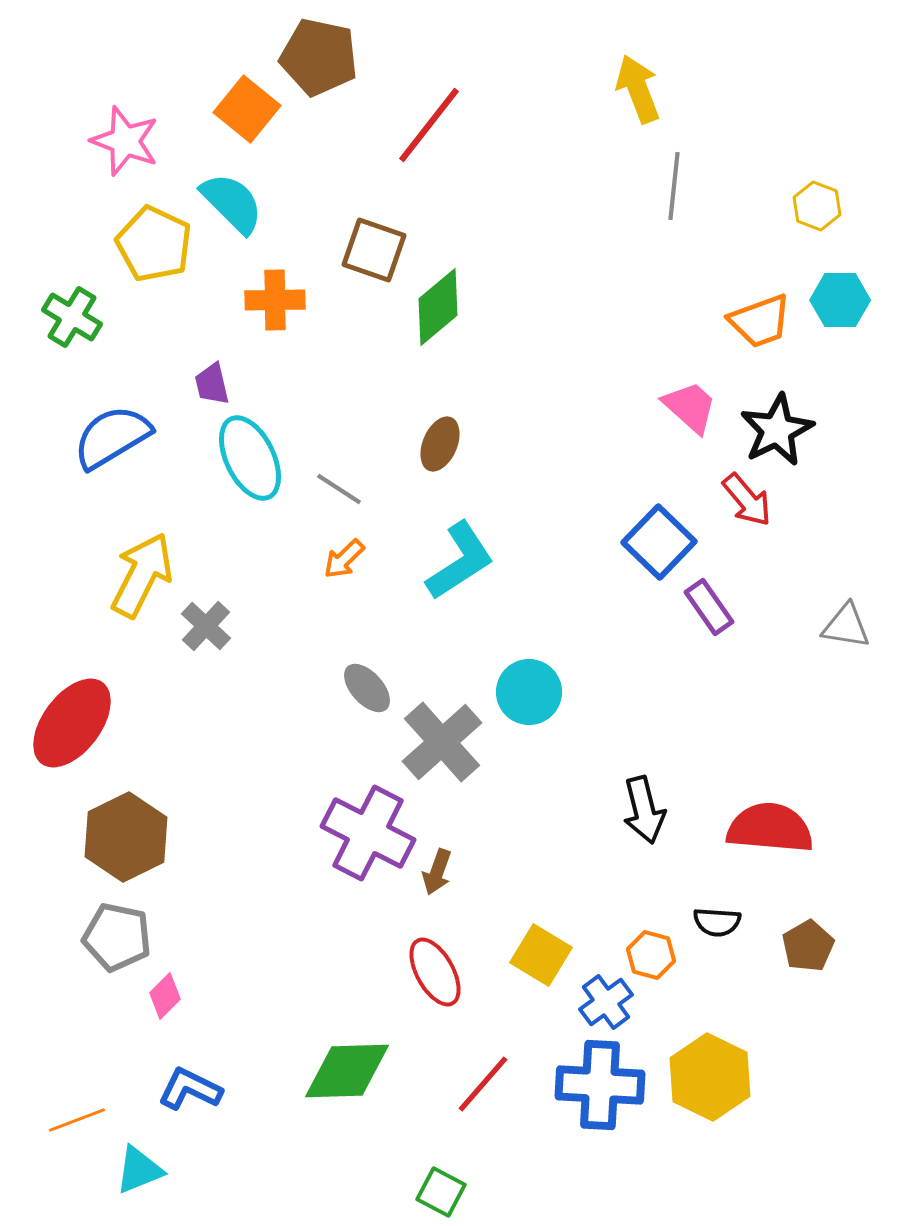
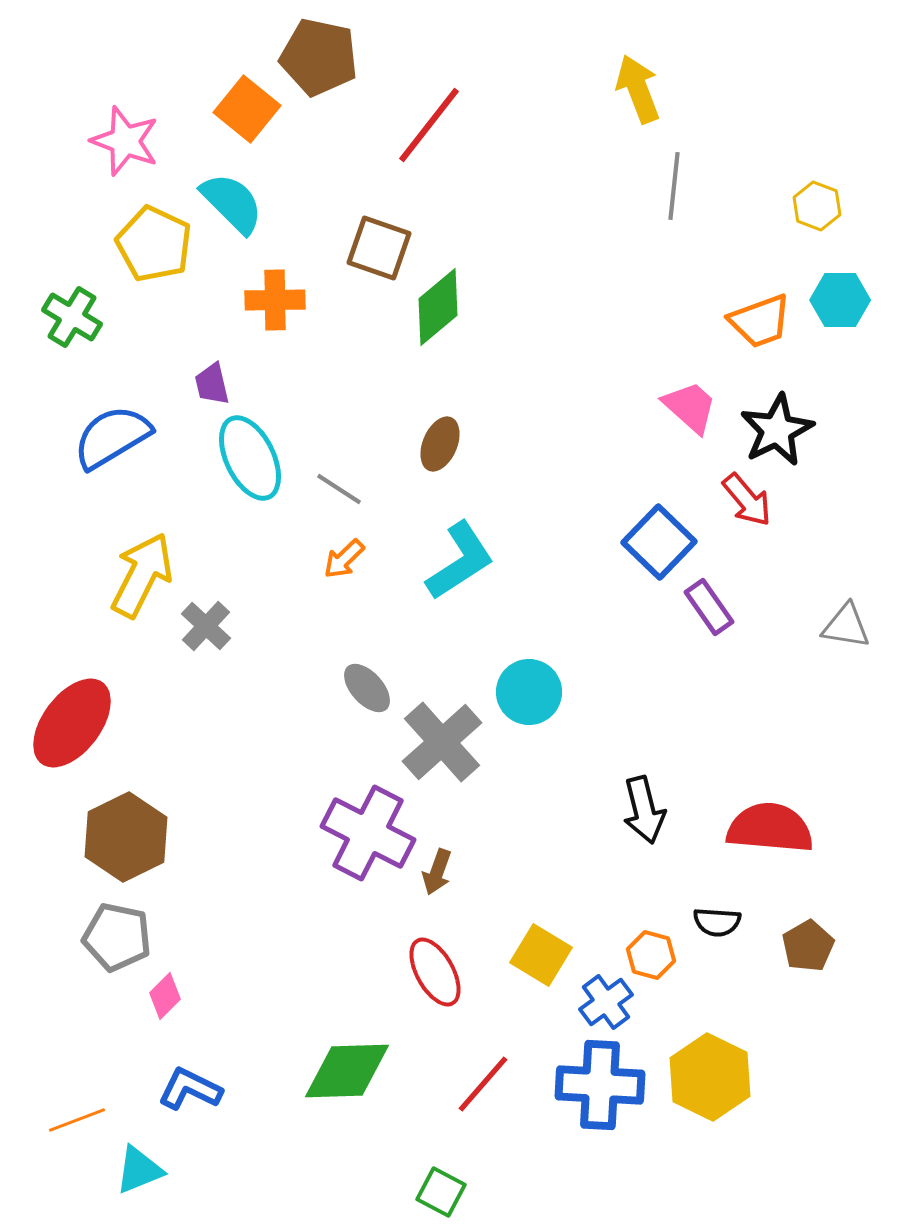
brown square at (374, 250): moved 5 px right, 2 px up
